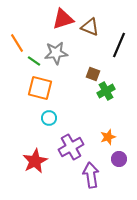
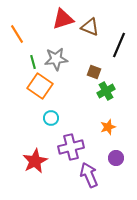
orange line: moved 9 px up
gray star: moved 6 px down
green line: moved 1 px left, 1 px down; rotated 40 degrees clockwise
brown square: moved 1 px right, 2 px up
orange square: moved 2 px up; rotated 20 degrees clockwise
cyan circle: moved 2 px right
orange star: moved 10 px up
purple cross: rotated 15 degrees clockwise
purple circle: moved 3 px left, 1 px up
purple arrow: moved 2 px left; rotated 15 degrees counterclockwise
